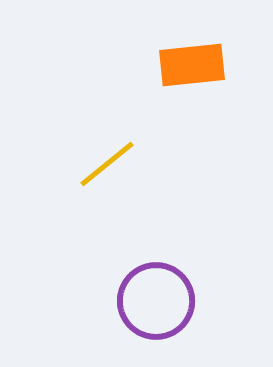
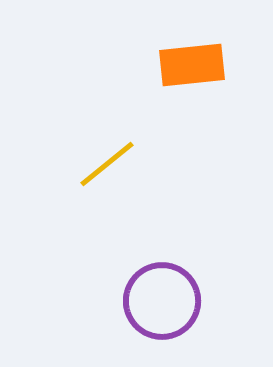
purple circle: moved 6 px right
